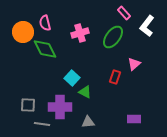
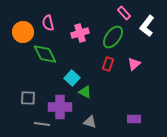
pink semicircle: moved 3 px right
green diamond: moved 5 px down
red rectangle: moved 7 px left, 13 px up
gray square: moved 7 px up
gray triangle: moved 2 px right; rotated 24 degrees clockwise
